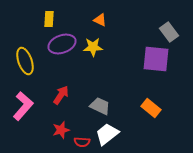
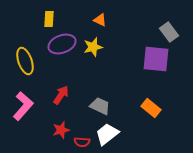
yellow star: rotated 12 degrees counterclockwise
